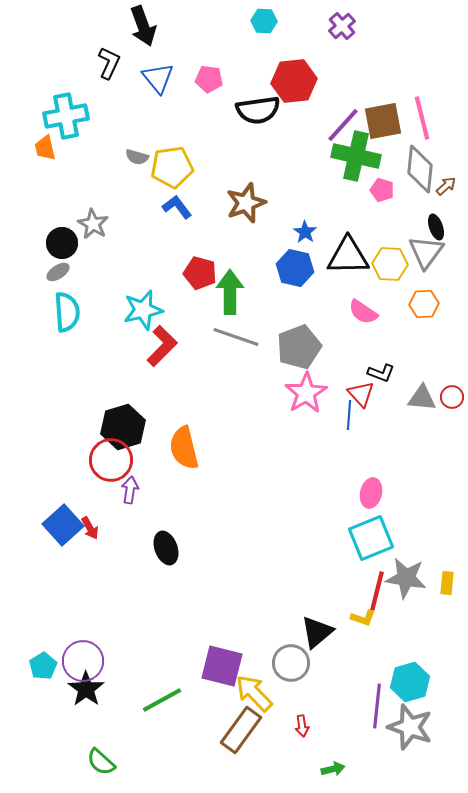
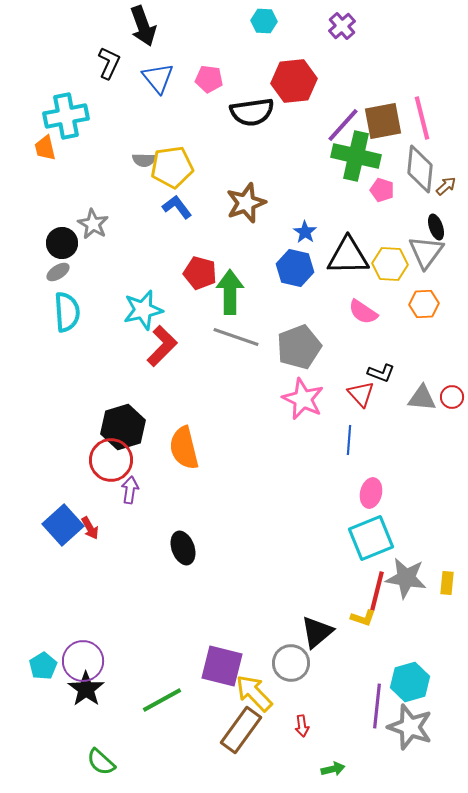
black semicircle at (258, 110): moved 6 px left, 2 px down
gray semicircle at (137, 157): moved 7 px right, 3 px down; rotated 15 degrees counterclockwise
pink star at (306, 393): moved 3 px left, 6 px down; rotated 15 degrees counterclockwise
blue line at (349, 415): moved 25 px down
black ellipse at (166, 548): moved 17 px right
